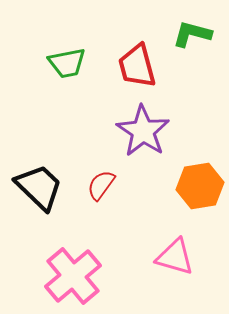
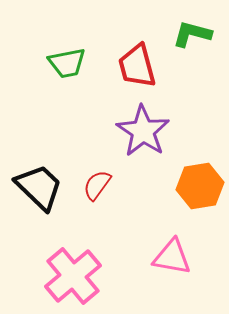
red semicircle: moved 4 px left
pink triangle: moved 3 px left; rotated 6 degrees counterclockwise
